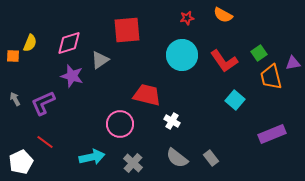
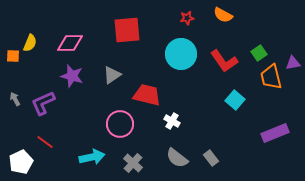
pink diamond: moved 1 px right; rotated 16 degrees clockwise
cyan circle: moved 1 px left, 1 px up
gray triangle: moved 12 px right, 15 px down
purple rectangle: moved 3 px right, 1 px up
